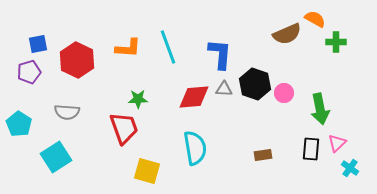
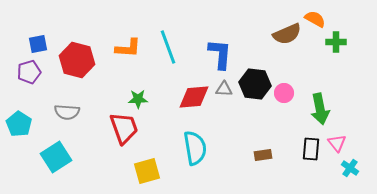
red hexagon: rotated 12 degrees counterclockwise
black hexagon: rotated 12 degrees counterclockwise
pink triangle: rotated 24 degrees counterclockwise
yellow square: rotated 32 degrees counterclockwise
